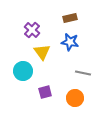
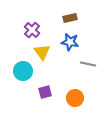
gray line: moved 5 px right, 9 px up
